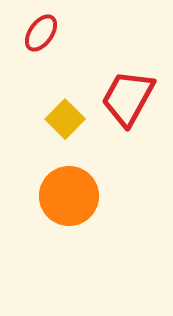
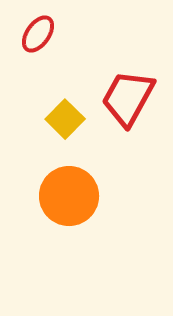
red ellipse: moved 3 px left, 1 px down
